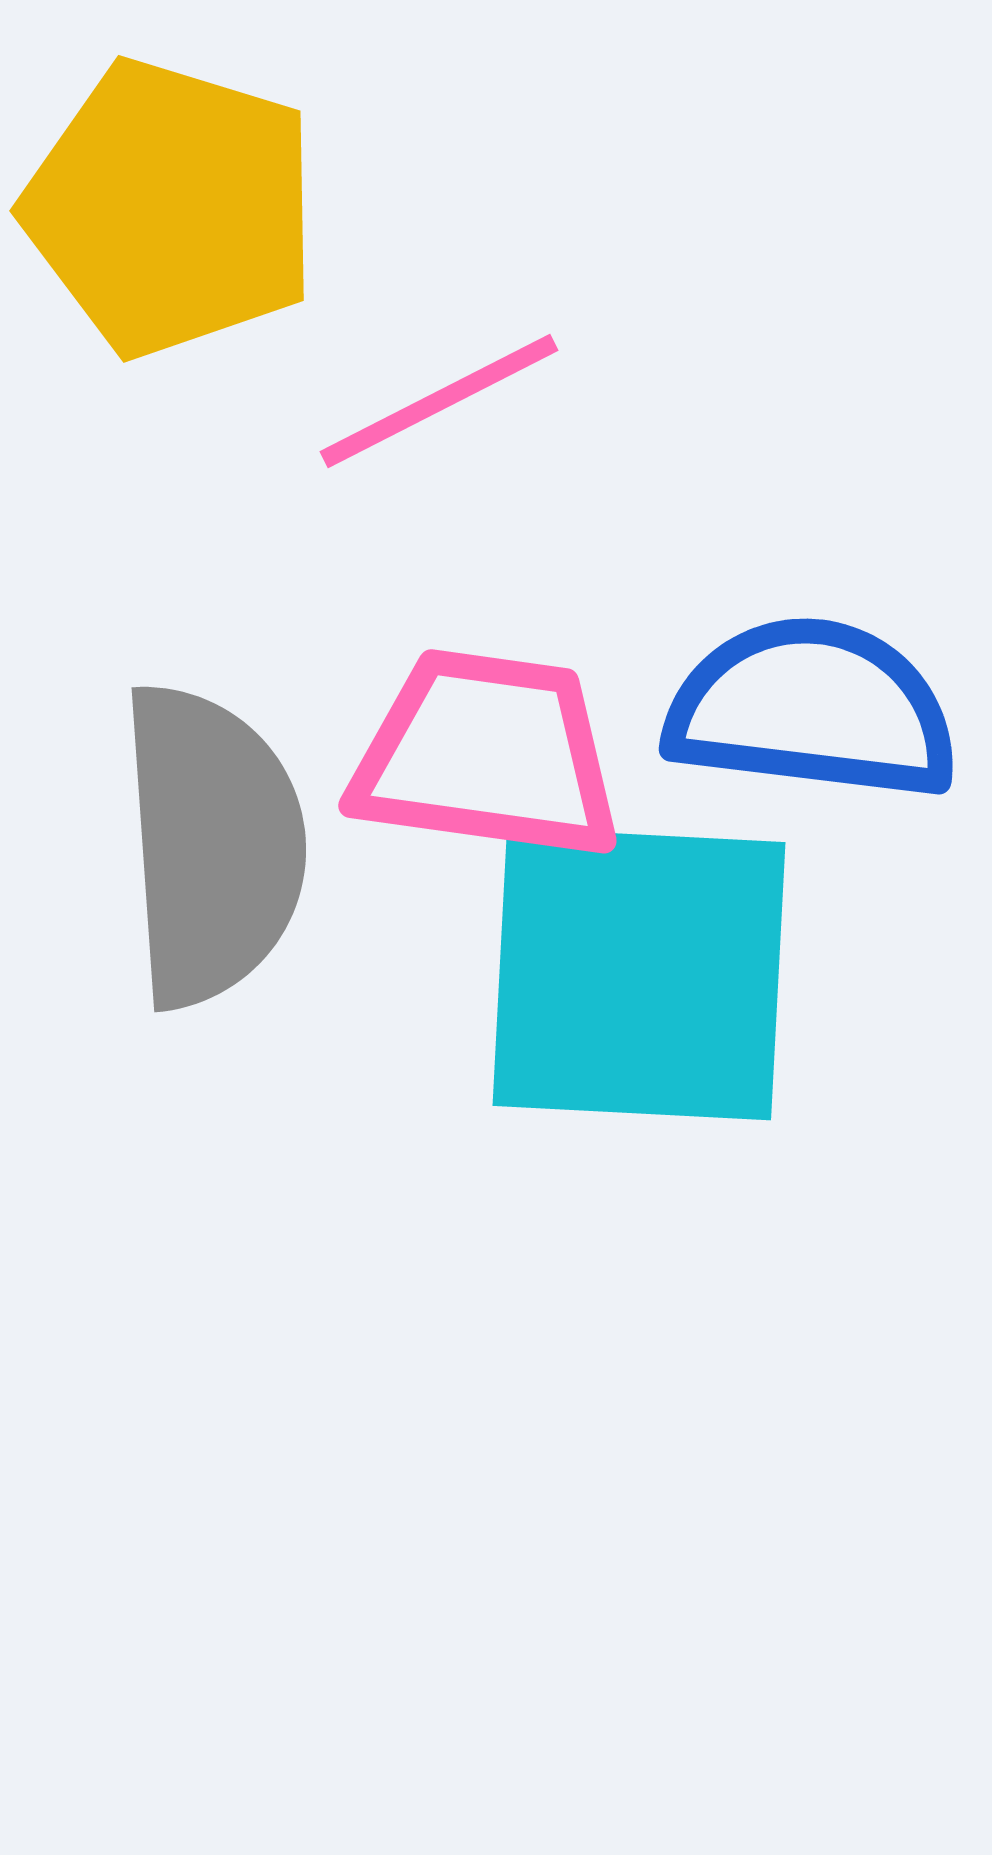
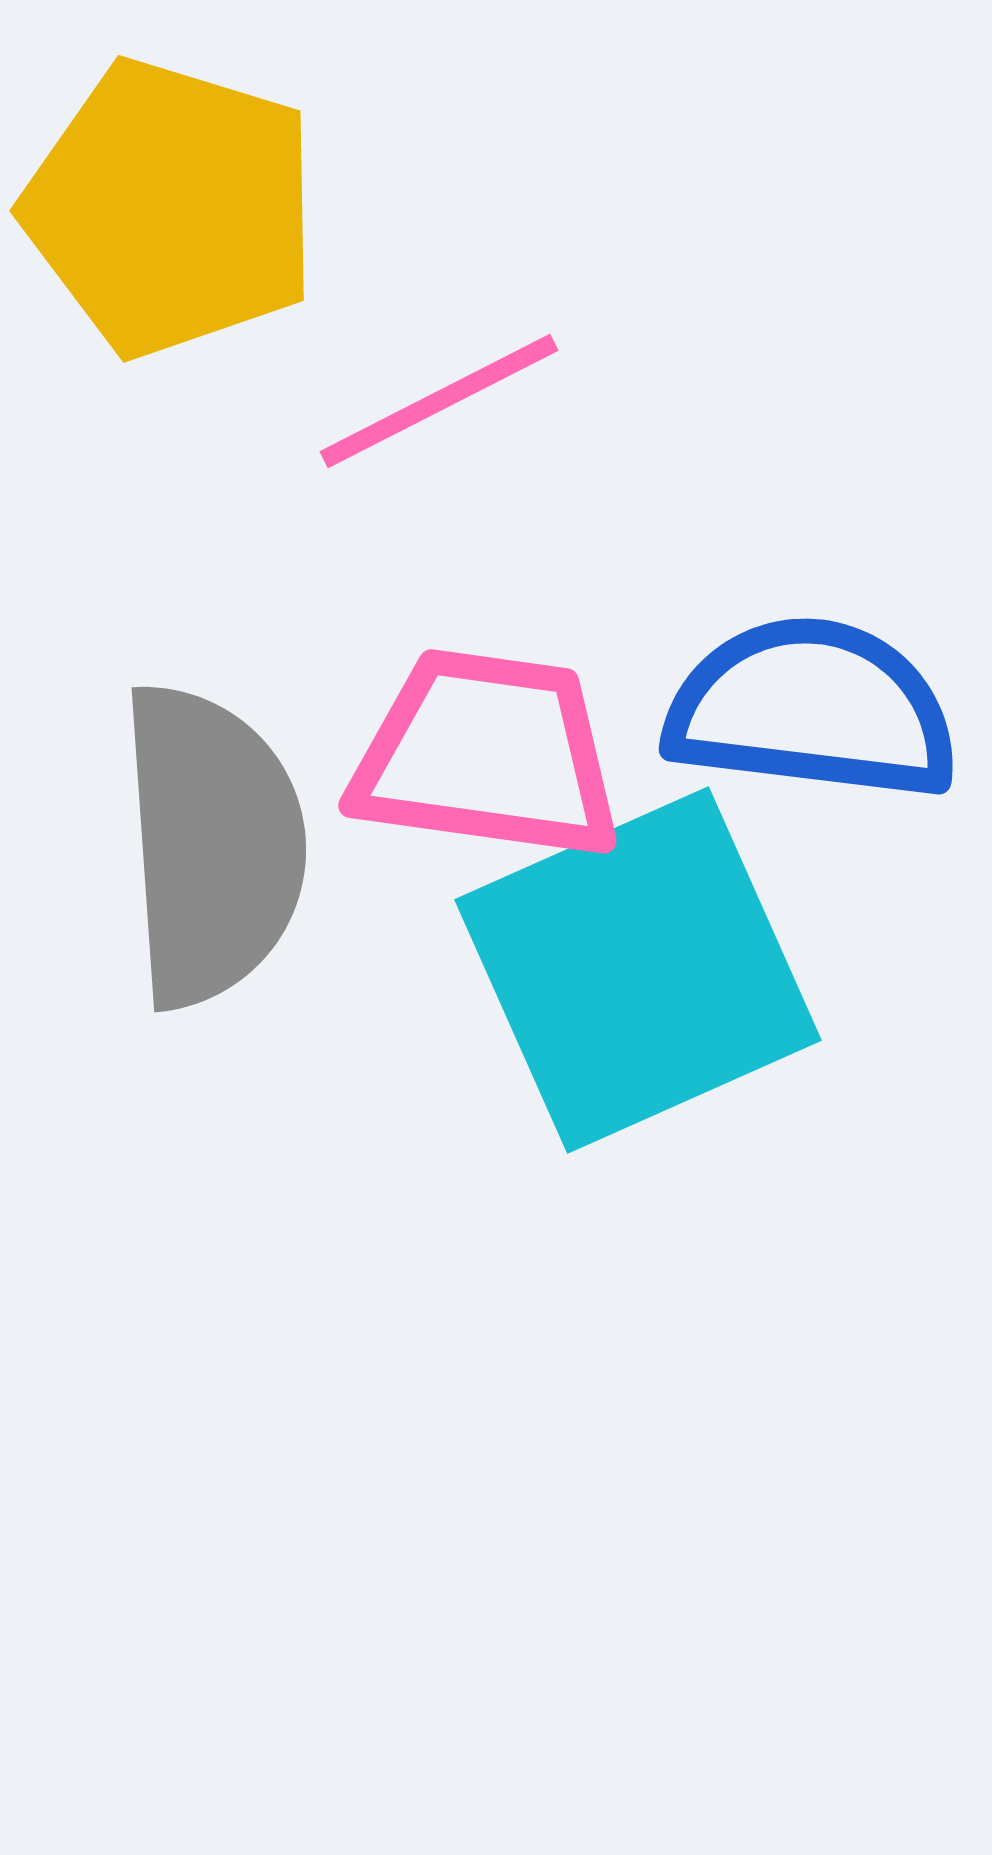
cyan square: moved 1 px left, 4 px up; rotated 27 degrees counterclockwise
